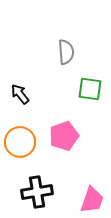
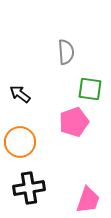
black arrow: rotated 15 degrees counterclockwise
pink pentagon: moved 10 px right, 14 px up
black cross: moved 8 px left, 4 px up
pink trapezoid: moved 4 px left
